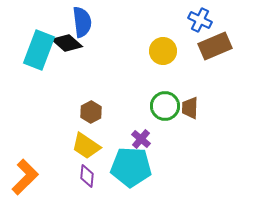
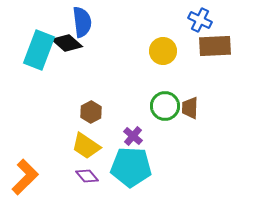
brown rectangle: rotated 20 degrees clockwise
purple cross: moved 8 px left, 3 px up
purple diamond: rotated 45 degrees counterclockwise
